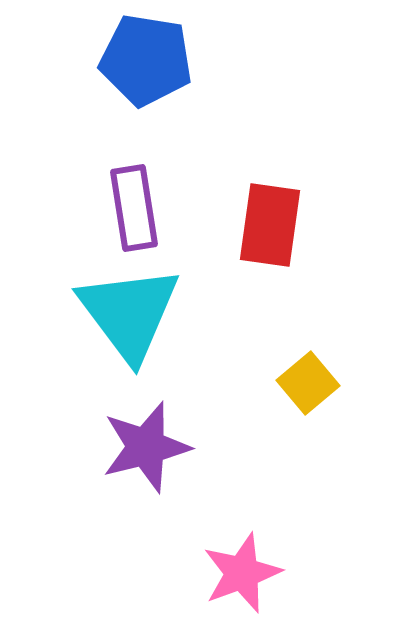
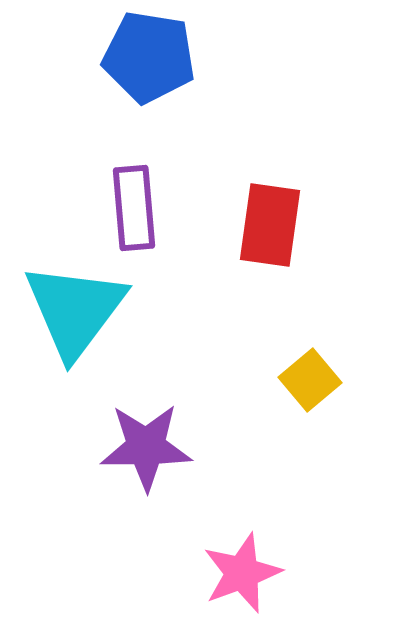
blue pentagon: moved 3 px right, 3 px up
purple rectangle: rotated 4 degrees clockwise
cyan triangle: moved 54 px left, 3 px up; rotated 14 degrees clockwise
yellow square: moved 2 px right, 3 px up
purple star: rotated 14 degrees clockwise
